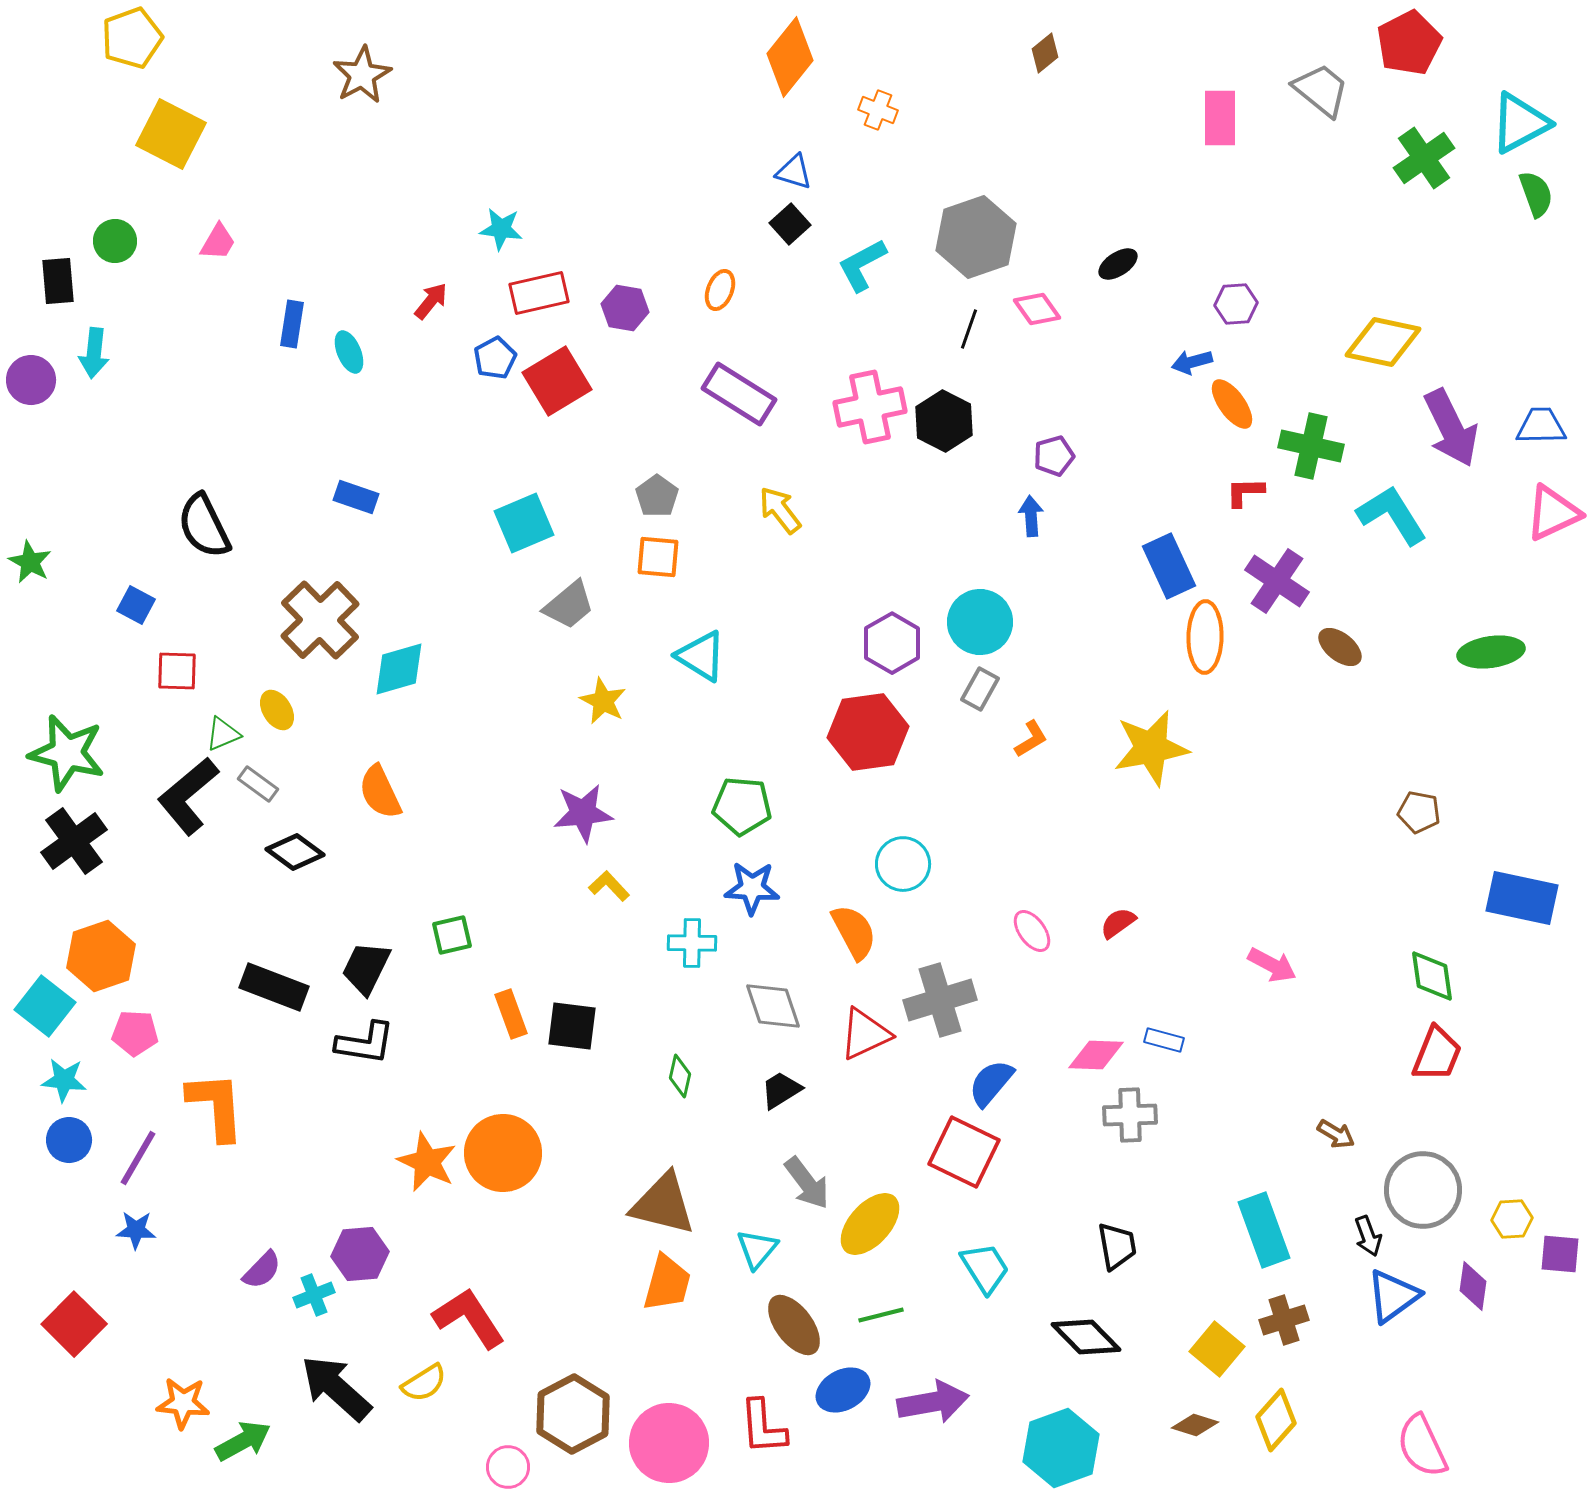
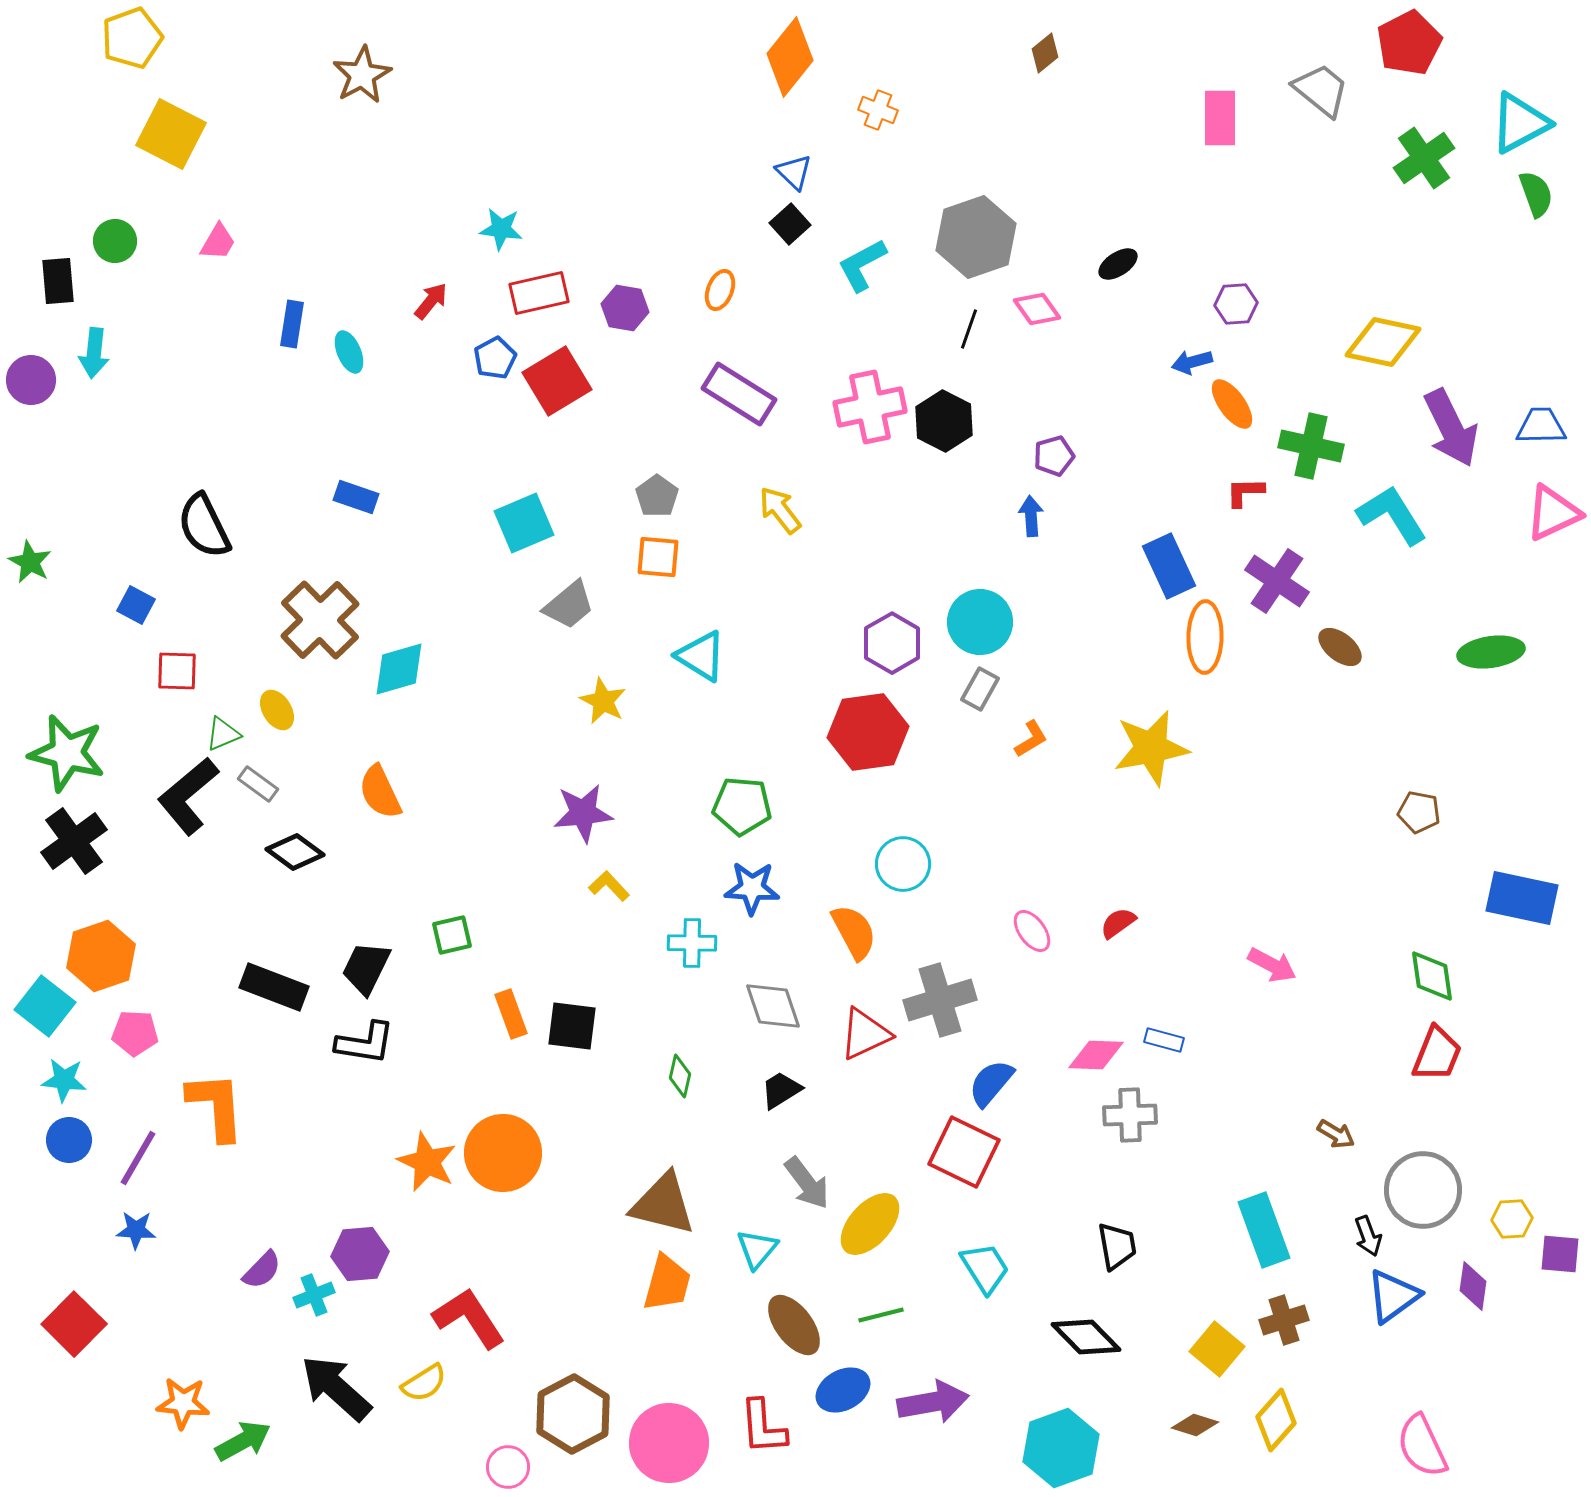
blue triangle at (794, 172): rotated 27 degrees clockwise
